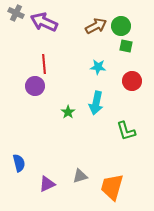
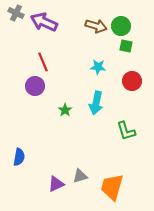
brown arrow: rotated 45 degrees clockwise
red line: moved 1 px left, 2 px up; rotated 18 degrees counterclockwise
green star: moved 3 px left, 2 px up
blue semicircle: moved 6 px up; rotated 24 degrees clockwise
purple triangle: moved 9 px right
